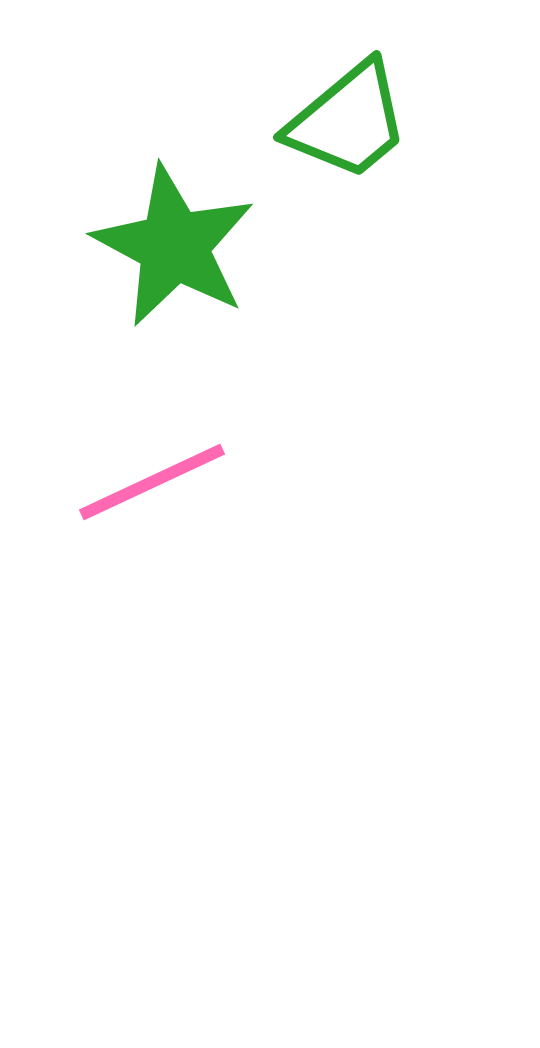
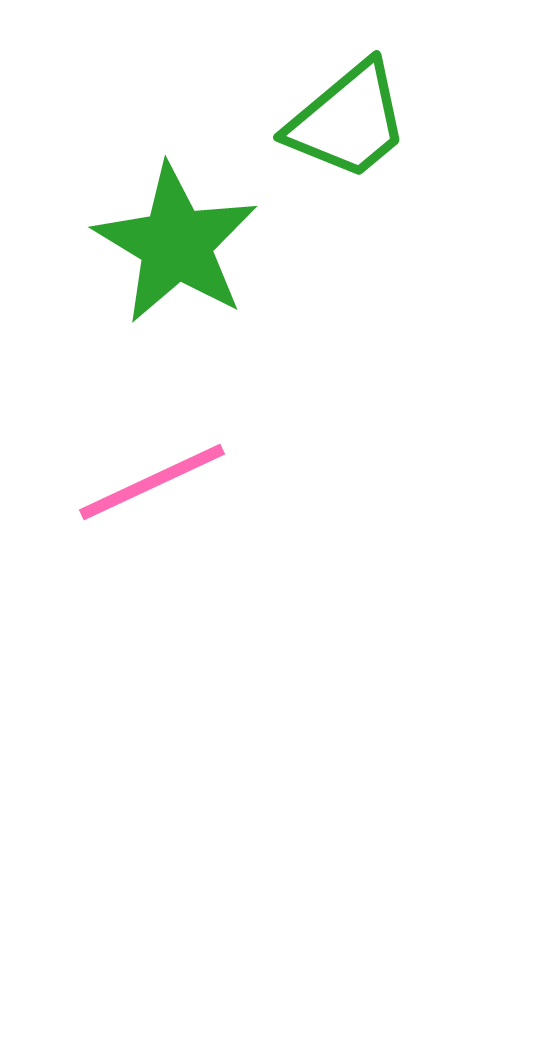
green star: moved 2 px right, 2 px up; rotated 3 degrees clockwise
